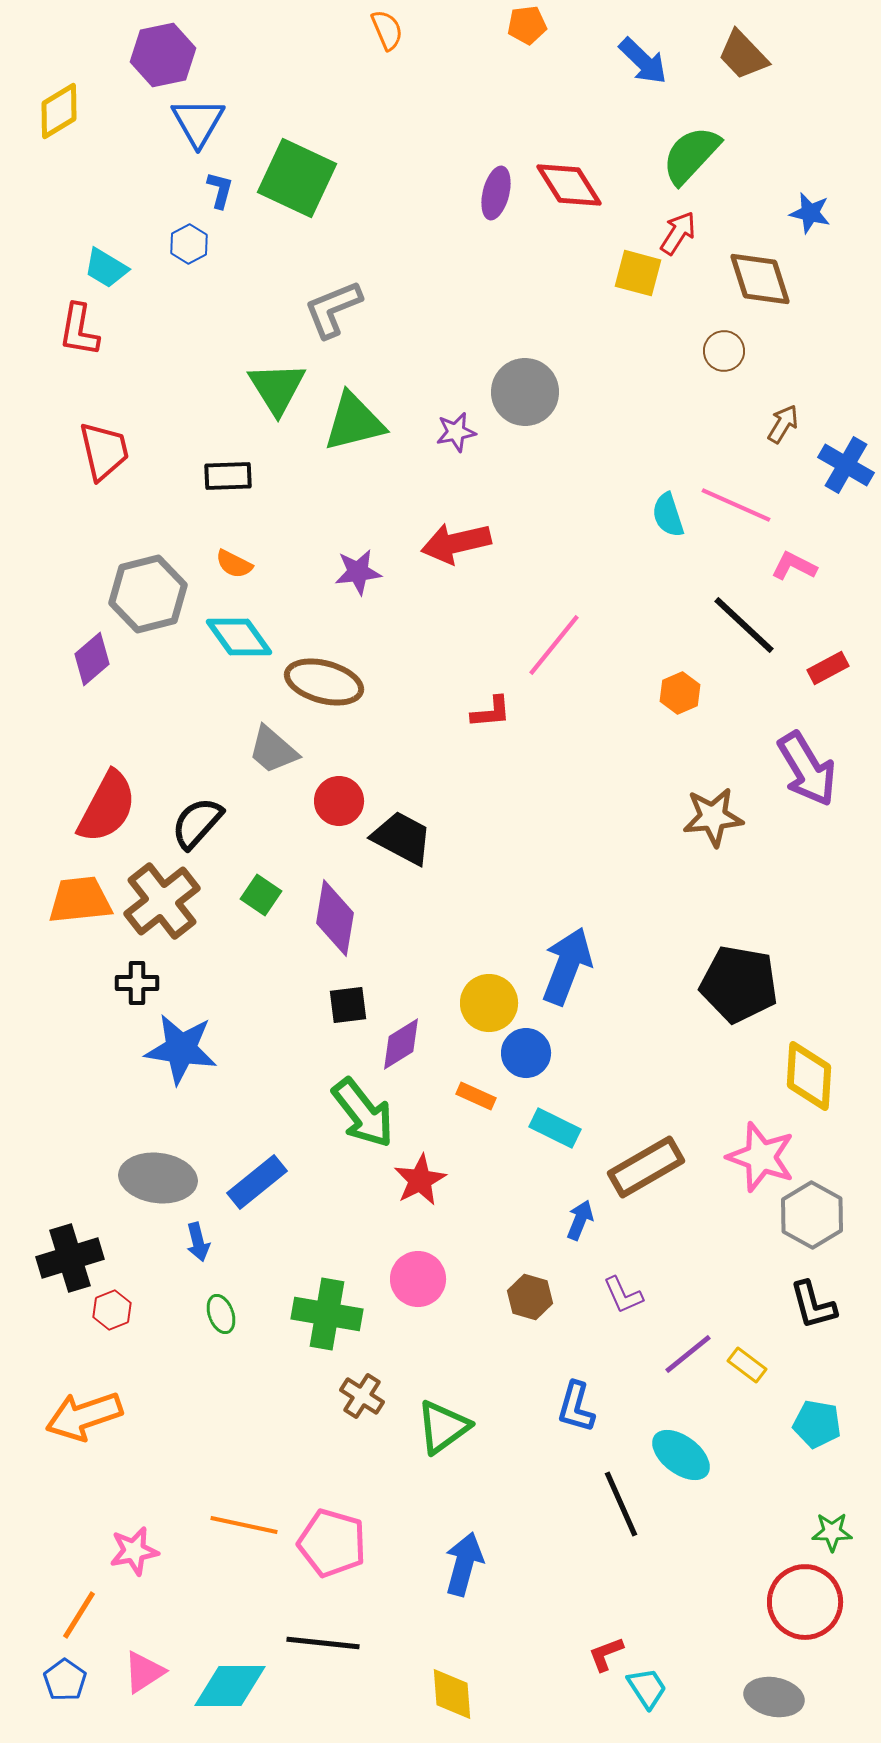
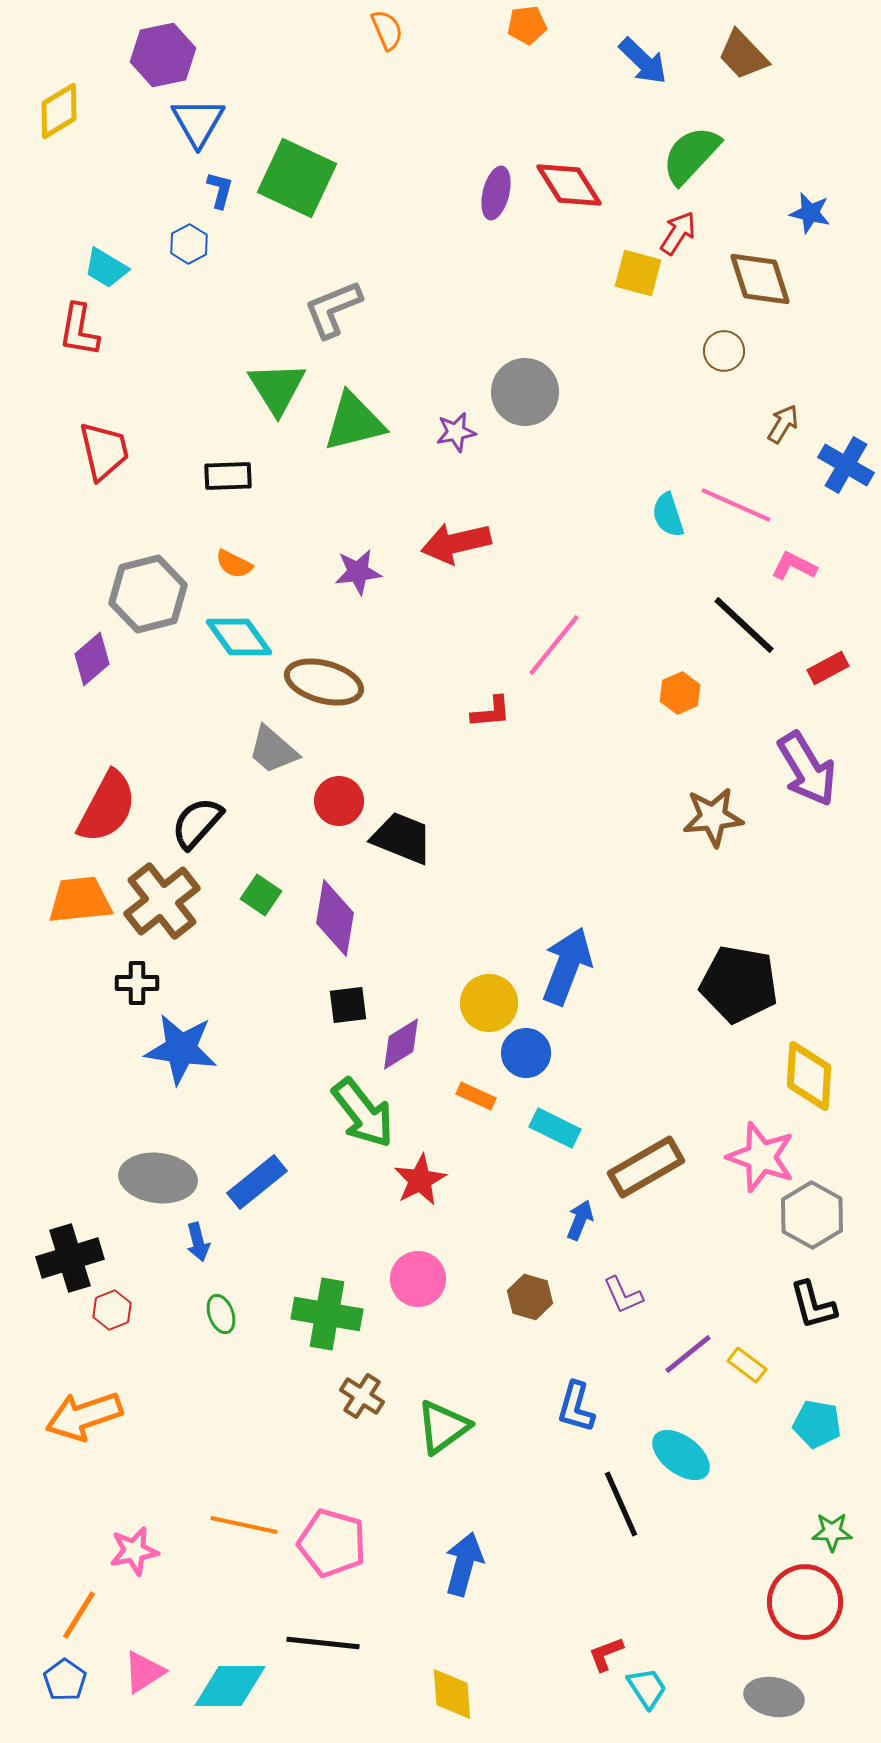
black trapezoid at (402, 838): rotated 6 degrees counterclockwise
